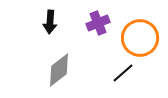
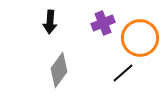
purple cross: moved 5 px right
gray diamond: rotated 16 degrees counterclockwise
